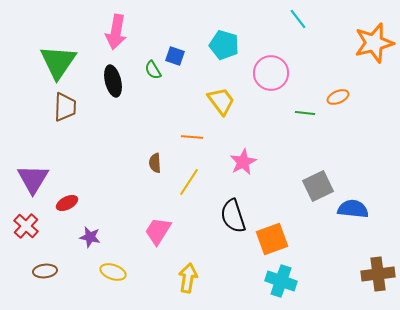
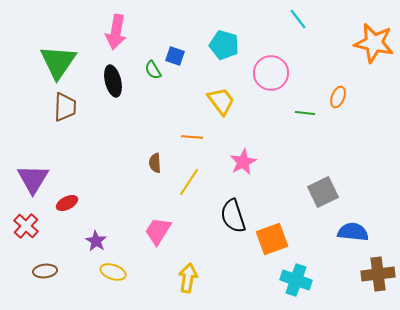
orange star: rotated 27 degrees clockwise
orange ellipse: rotated 45 degrees counterclockwise
gray square: moved 5 px right, 6 px down
blue semicircle: moved 23 px down
purple star: moved 6 px right, 4 px down; rotated 20 degrees clockwise
cyan cross: moved 15 px right, 1 px up
